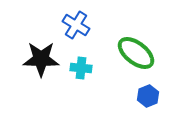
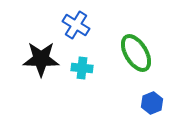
green ellipse: rotated 21 degrees clockwise
cyan cross: moved 1 px right
blue hexagon: moved 4 px right, 7 px down
